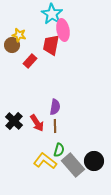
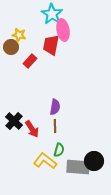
brown circle: moved 1 px left, 2 px down
red arrow: moved 5 px left, 6 px down
gray rectangle: moved 5 px right, 2 px down; rotated 45 degrees counterclockwise
